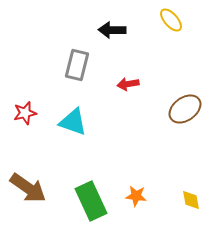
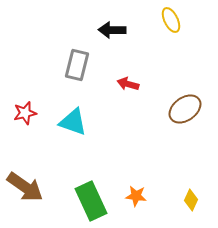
yellow ellipse: rotated 15 degrees clockwise
red arrow: rotated 25 degrees clockwise
brown arrow: moved 3 px left, 1 px up
yellow diamond: rotated 35 degrees clockwise
